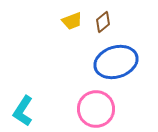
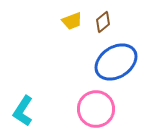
blue ellipse: rotated 15 degrees counterclockwise
